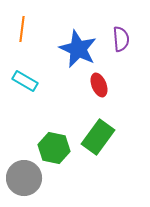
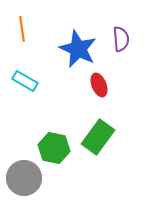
orange line: rotated 15 degrees counterclockwise
